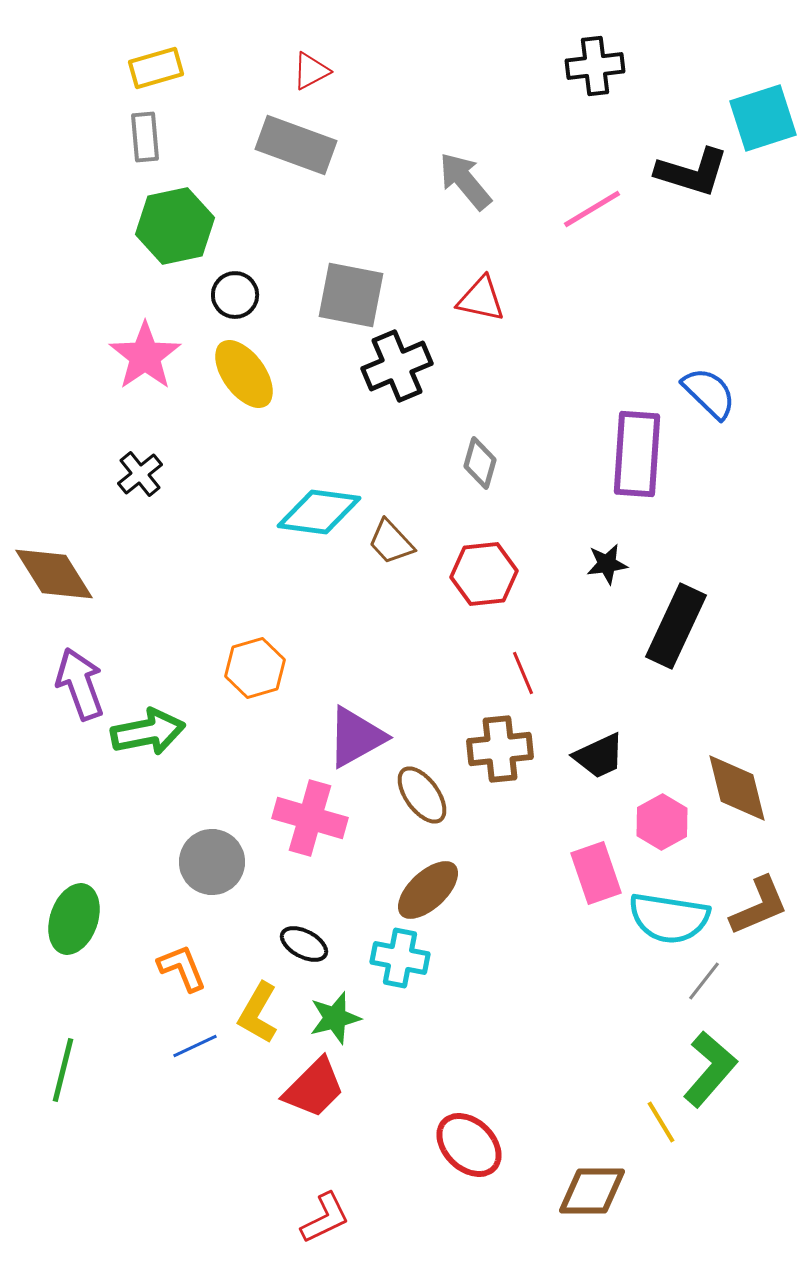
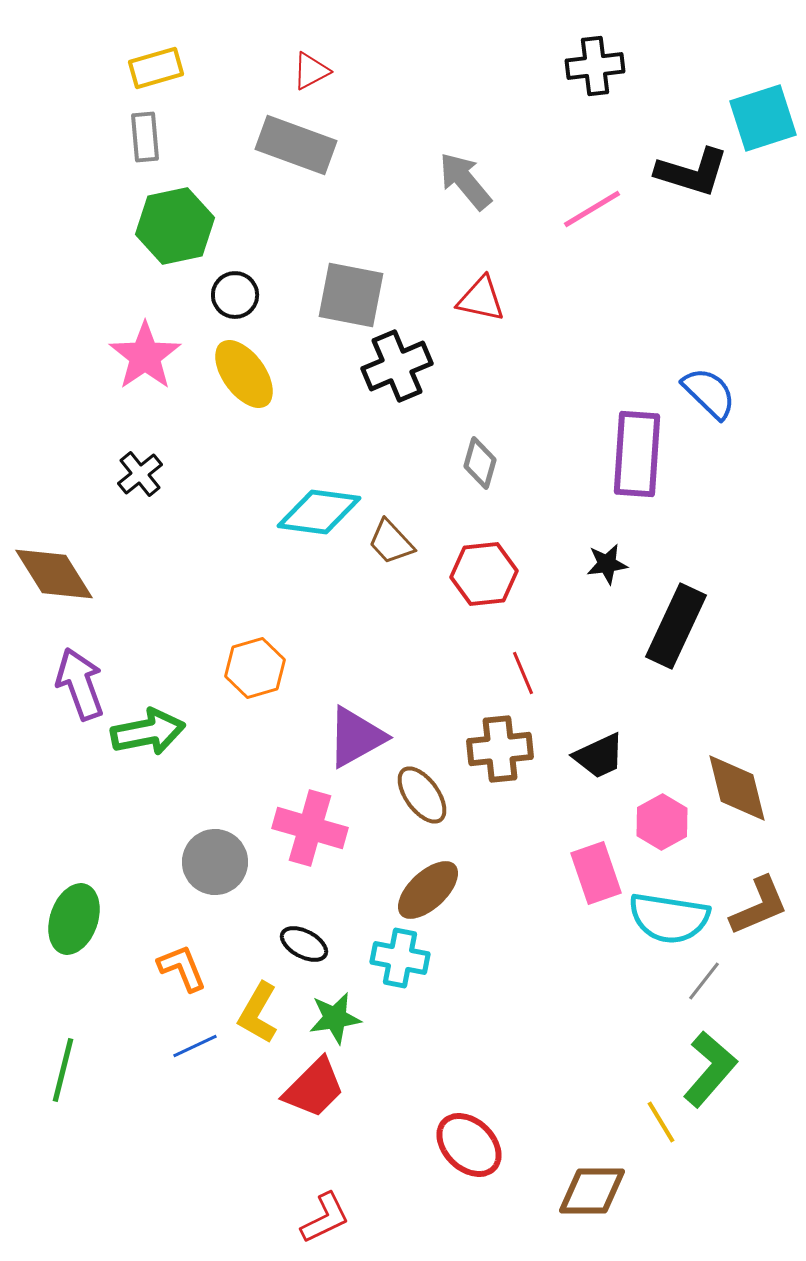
pink cross at (310, 818): moved 10 px down
gray circle at (212, 862): moved 3 px right
green star at (335, 1018): rotated 6 degrees clockwise
